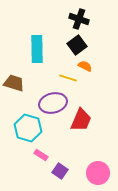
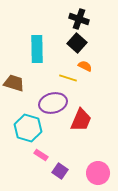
black square: moved 2 px up; rotated 12 degrees counterclockwise
